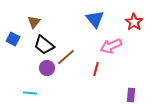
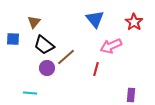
blue square: rotated 24 degrees counterclockwise
